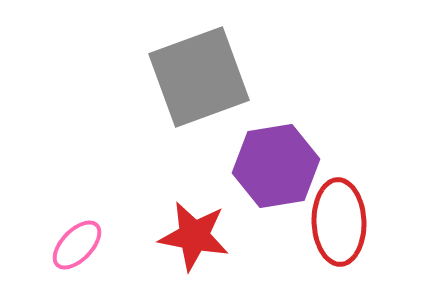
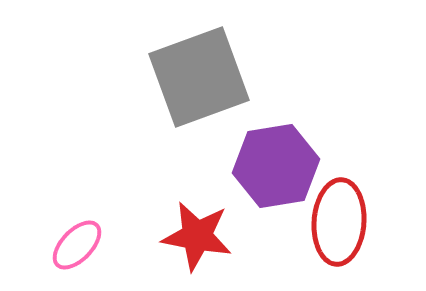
red ellipse: rotated 6 degrees clockwise
red star: moved 3 px right
